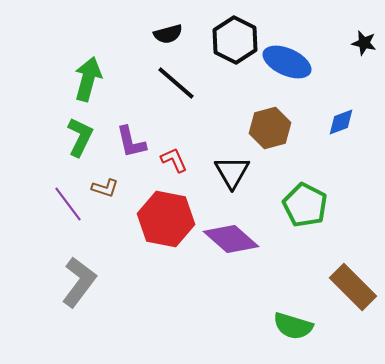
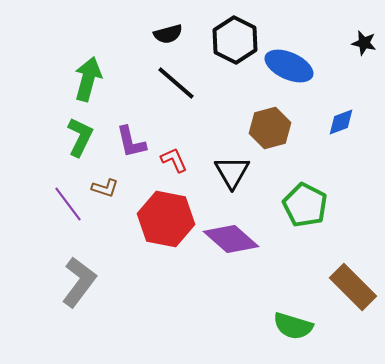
blue ellipse: moved 2 px right, 4 px down
